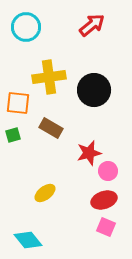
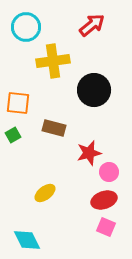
yellow cross: moved 4 px right, 16 px up
brown rectangle: moved 3 px right; rotated 15 degrees counterclockwise
green square: rotated 14 degrees counterclockwise
pink circle: moved 1 px right, 1 px down
cyan diamond: moved 1 px left; rotated 12 degrees clockwise
